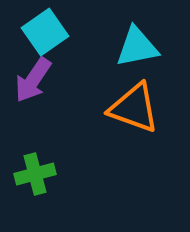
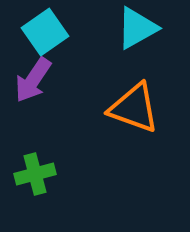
cyan triangle: moved 19 px up; rotated 18 degrees counterclockwise
